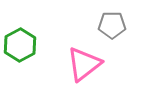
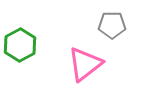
pink triangle: moved 1 px right
